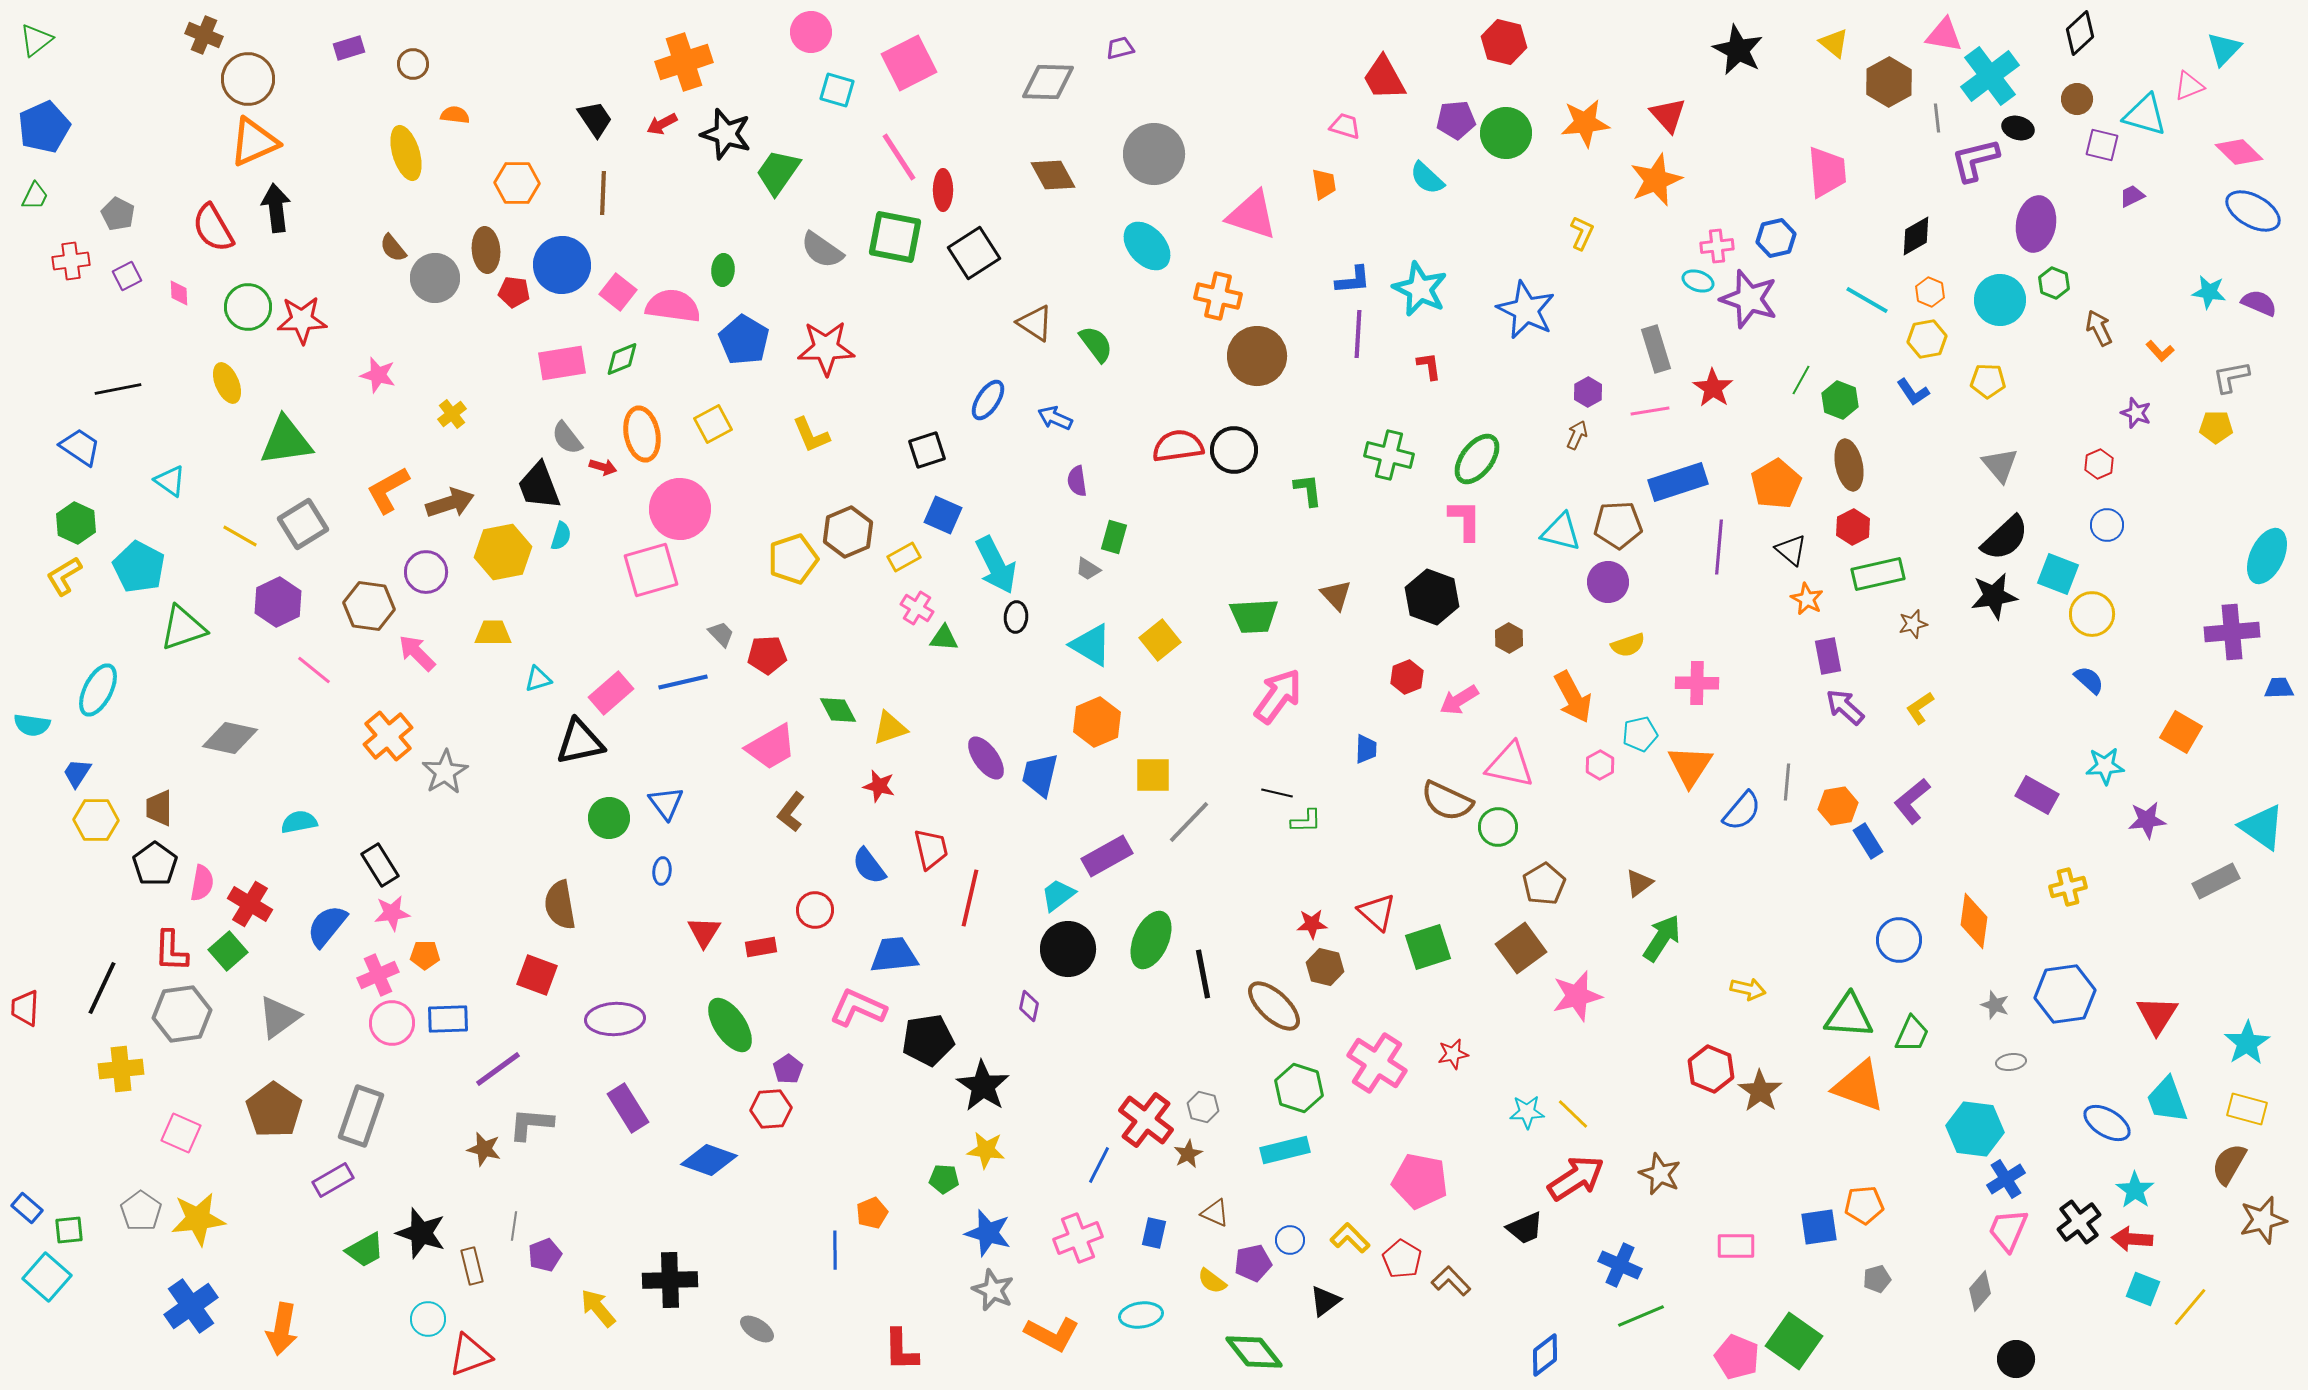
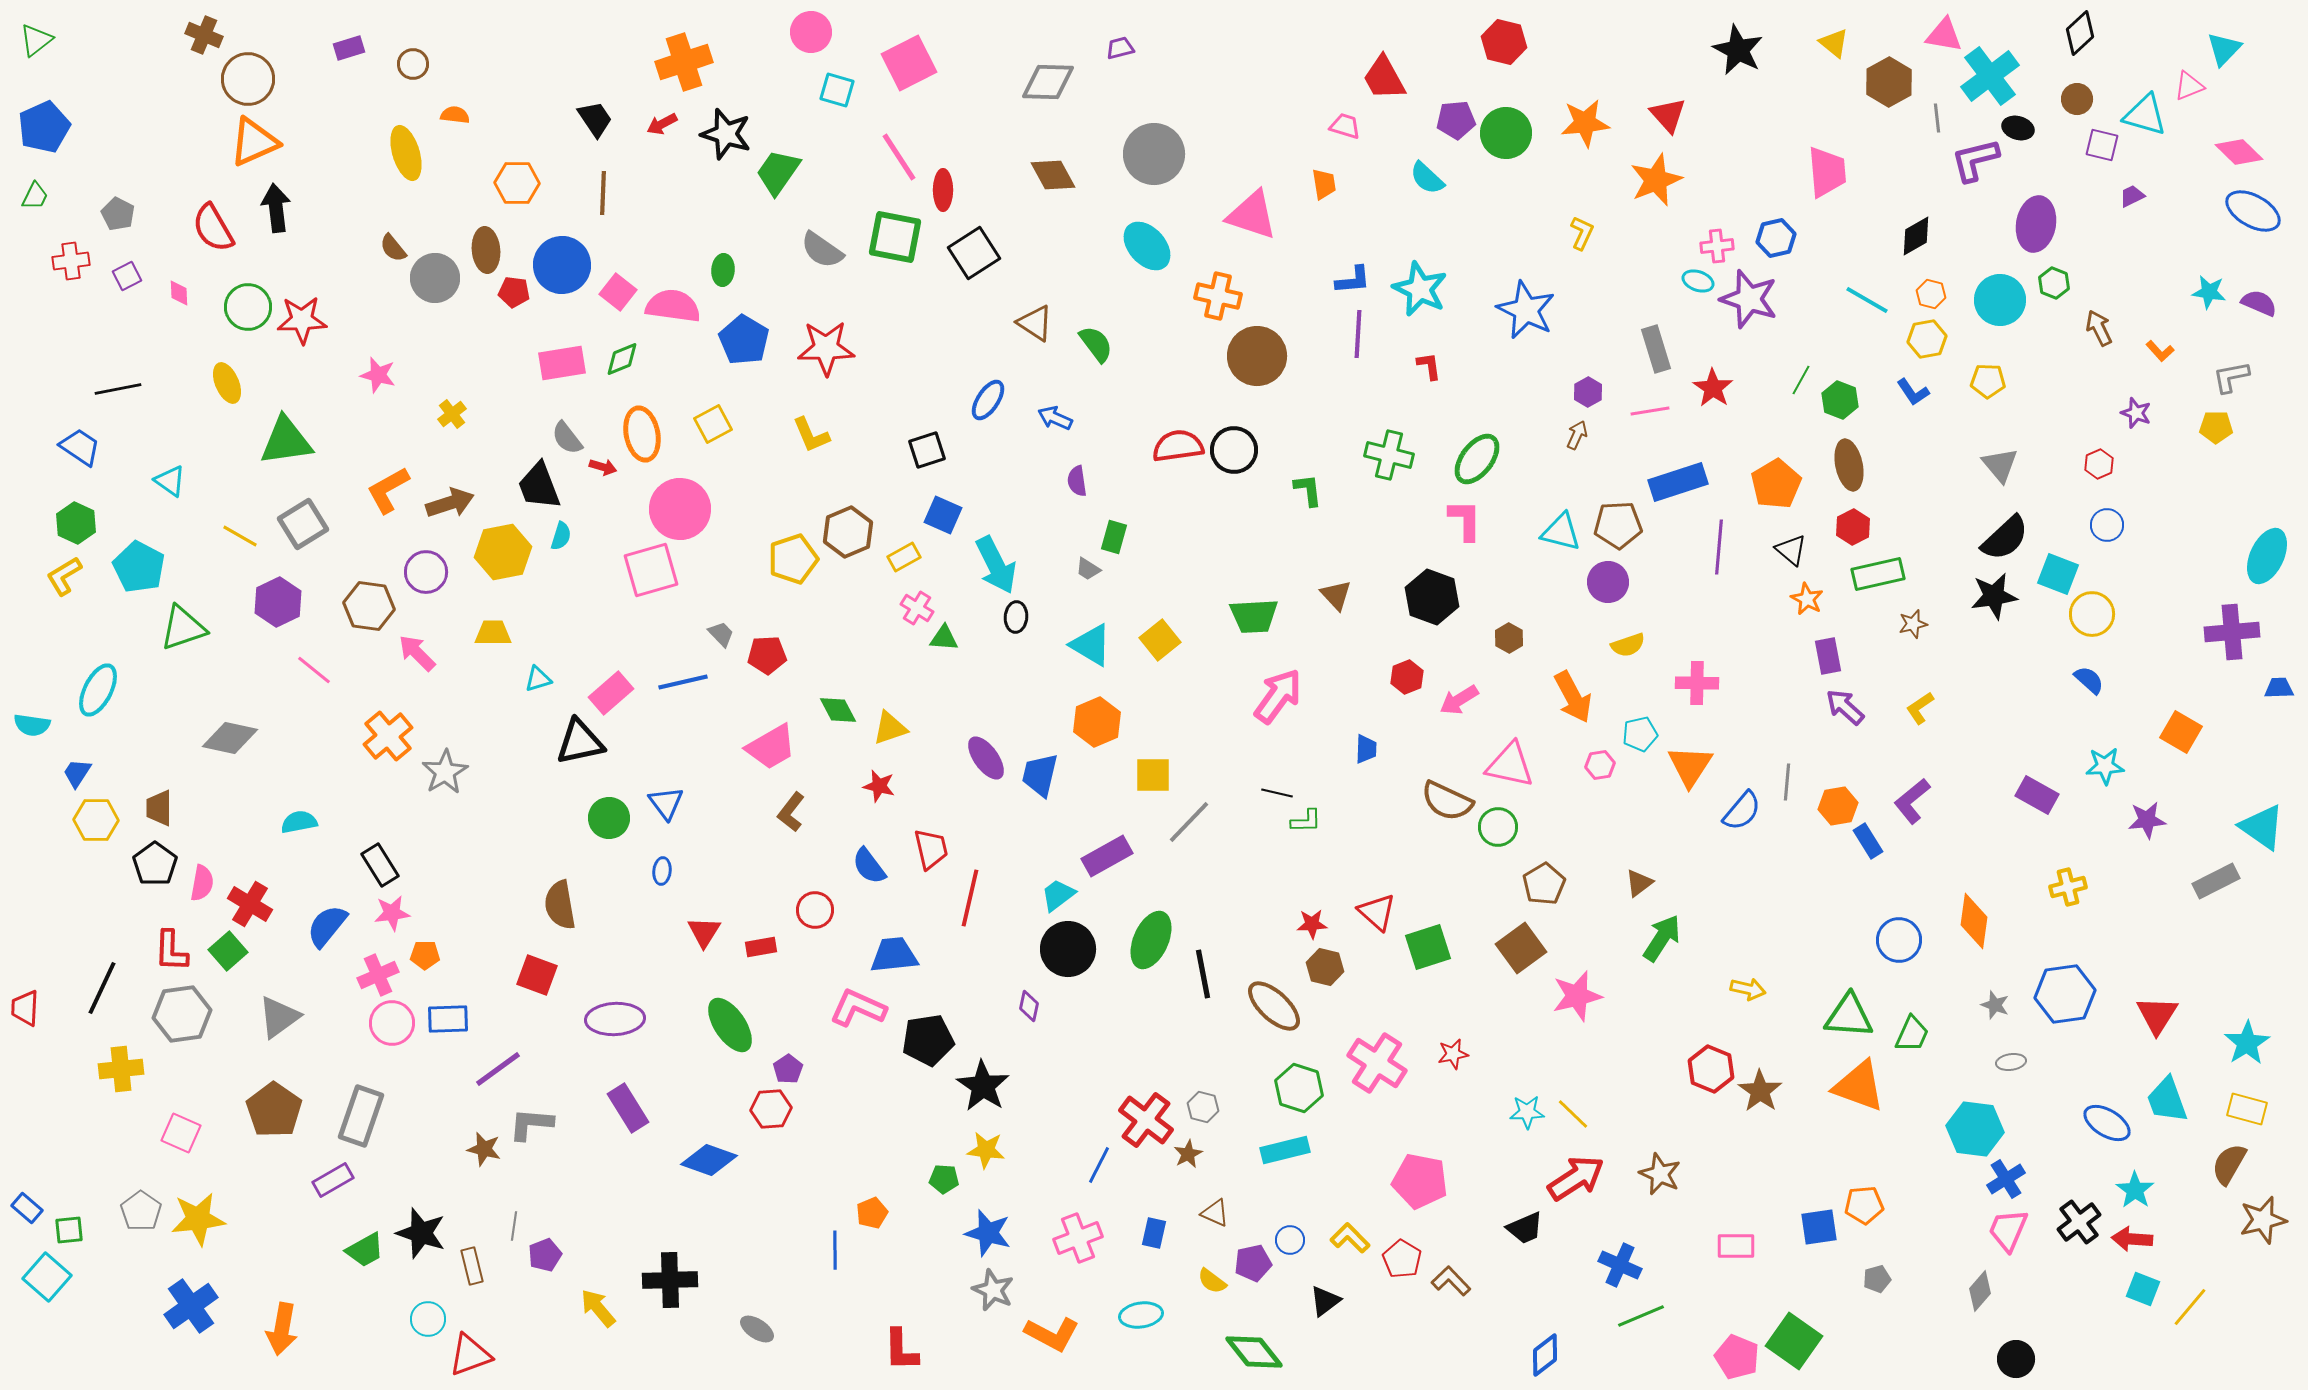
orange hexagon at (1930, 292): moved 1 px right, 2 px down; rotated 8 degrees counterclockwise
pink hexagon at (1600, 765): rotated 20 degrees clockwise
